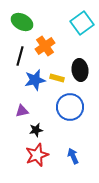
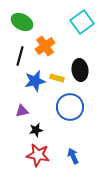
cyan square: moved 1 px up
blue star: moved 1 px down
red star: moved 1 px right; rotated 30 degrees clockwise
